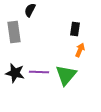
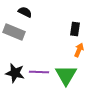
black semicircle: moved 5 px left, 2 px down; rotated 88 degrees clockwise
gray rectangle: rotated 60 degrees counterclockwise
orange arrow: moved 1 px left
green triangle: rotated 10 degrees counterclockwise
